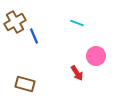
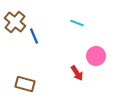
brown cross: rotated 20 degrees counterclockwise
